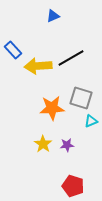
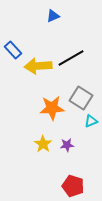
gray square: rotated 15 degrees clockwise
